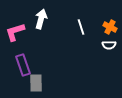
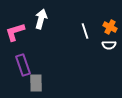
white line: moved 4 px right, 4 px down
